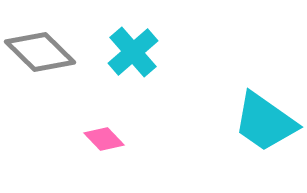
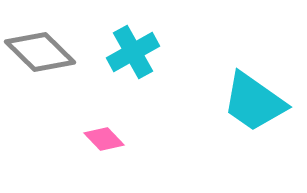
cyan cross: rotated 12 degrees clockwise
cyan trapezoid: moved 11 px left, 20 px up
